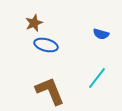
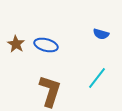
brown star: moved 18 px left, 21 px down; rotated 18 degrees counterclockwise
brown L-shape: rotated 40 degrees clockwise
